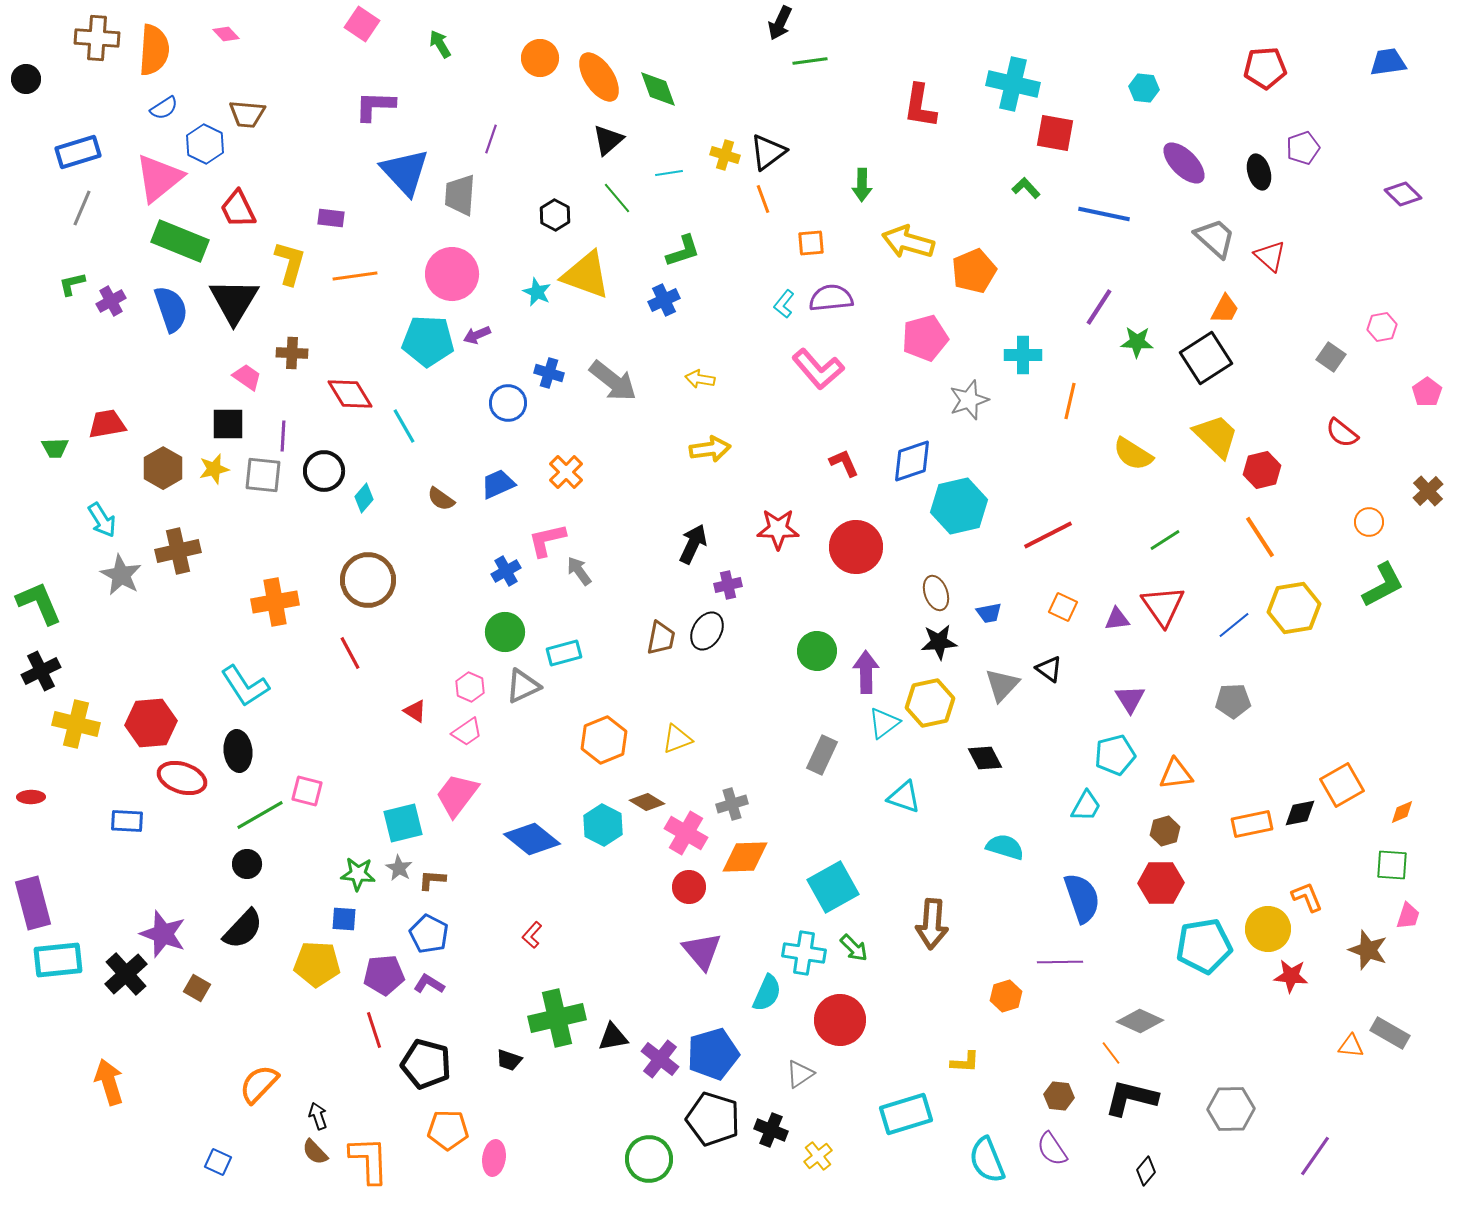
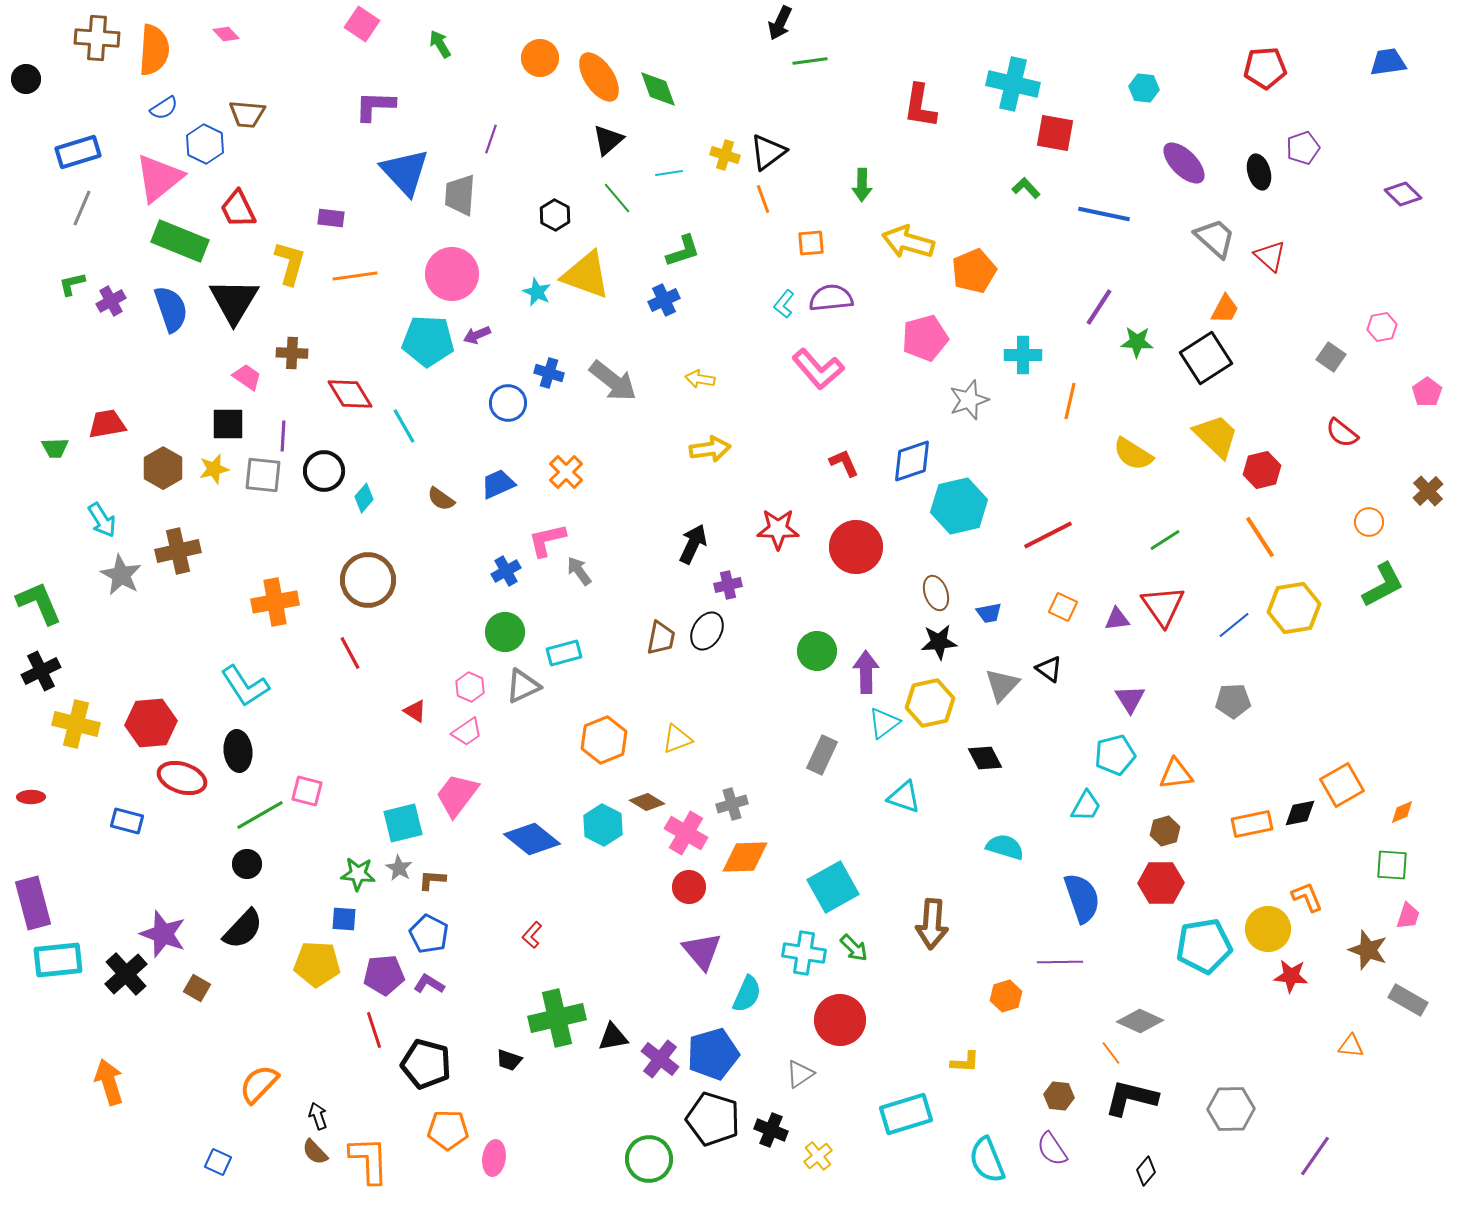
blue rectangle at (127, 821): rotated 12 degrees clockwise
cyan semicircle at (767, 993): moved 20 px left, 1 px down
gray rectangle at (1390, 1033): moved 18 px right, 33 px up
